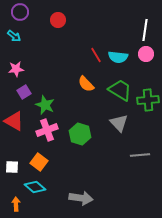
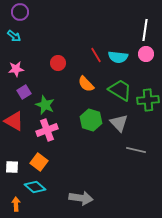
red circle: moved 43 px down
green hexagon: moved 11 px right, 14 px up
gray line: moved 4 px left, 5 px up; rotated 18 degrees clockwise
